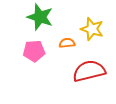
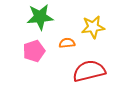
green star: rotated 24 degrees counterclockwise
yellow star: moved 1 px right, 2 px up; rotated 25 degrees counterclockwise
pink pentagon: rotated 15 degrees counterclockwise
